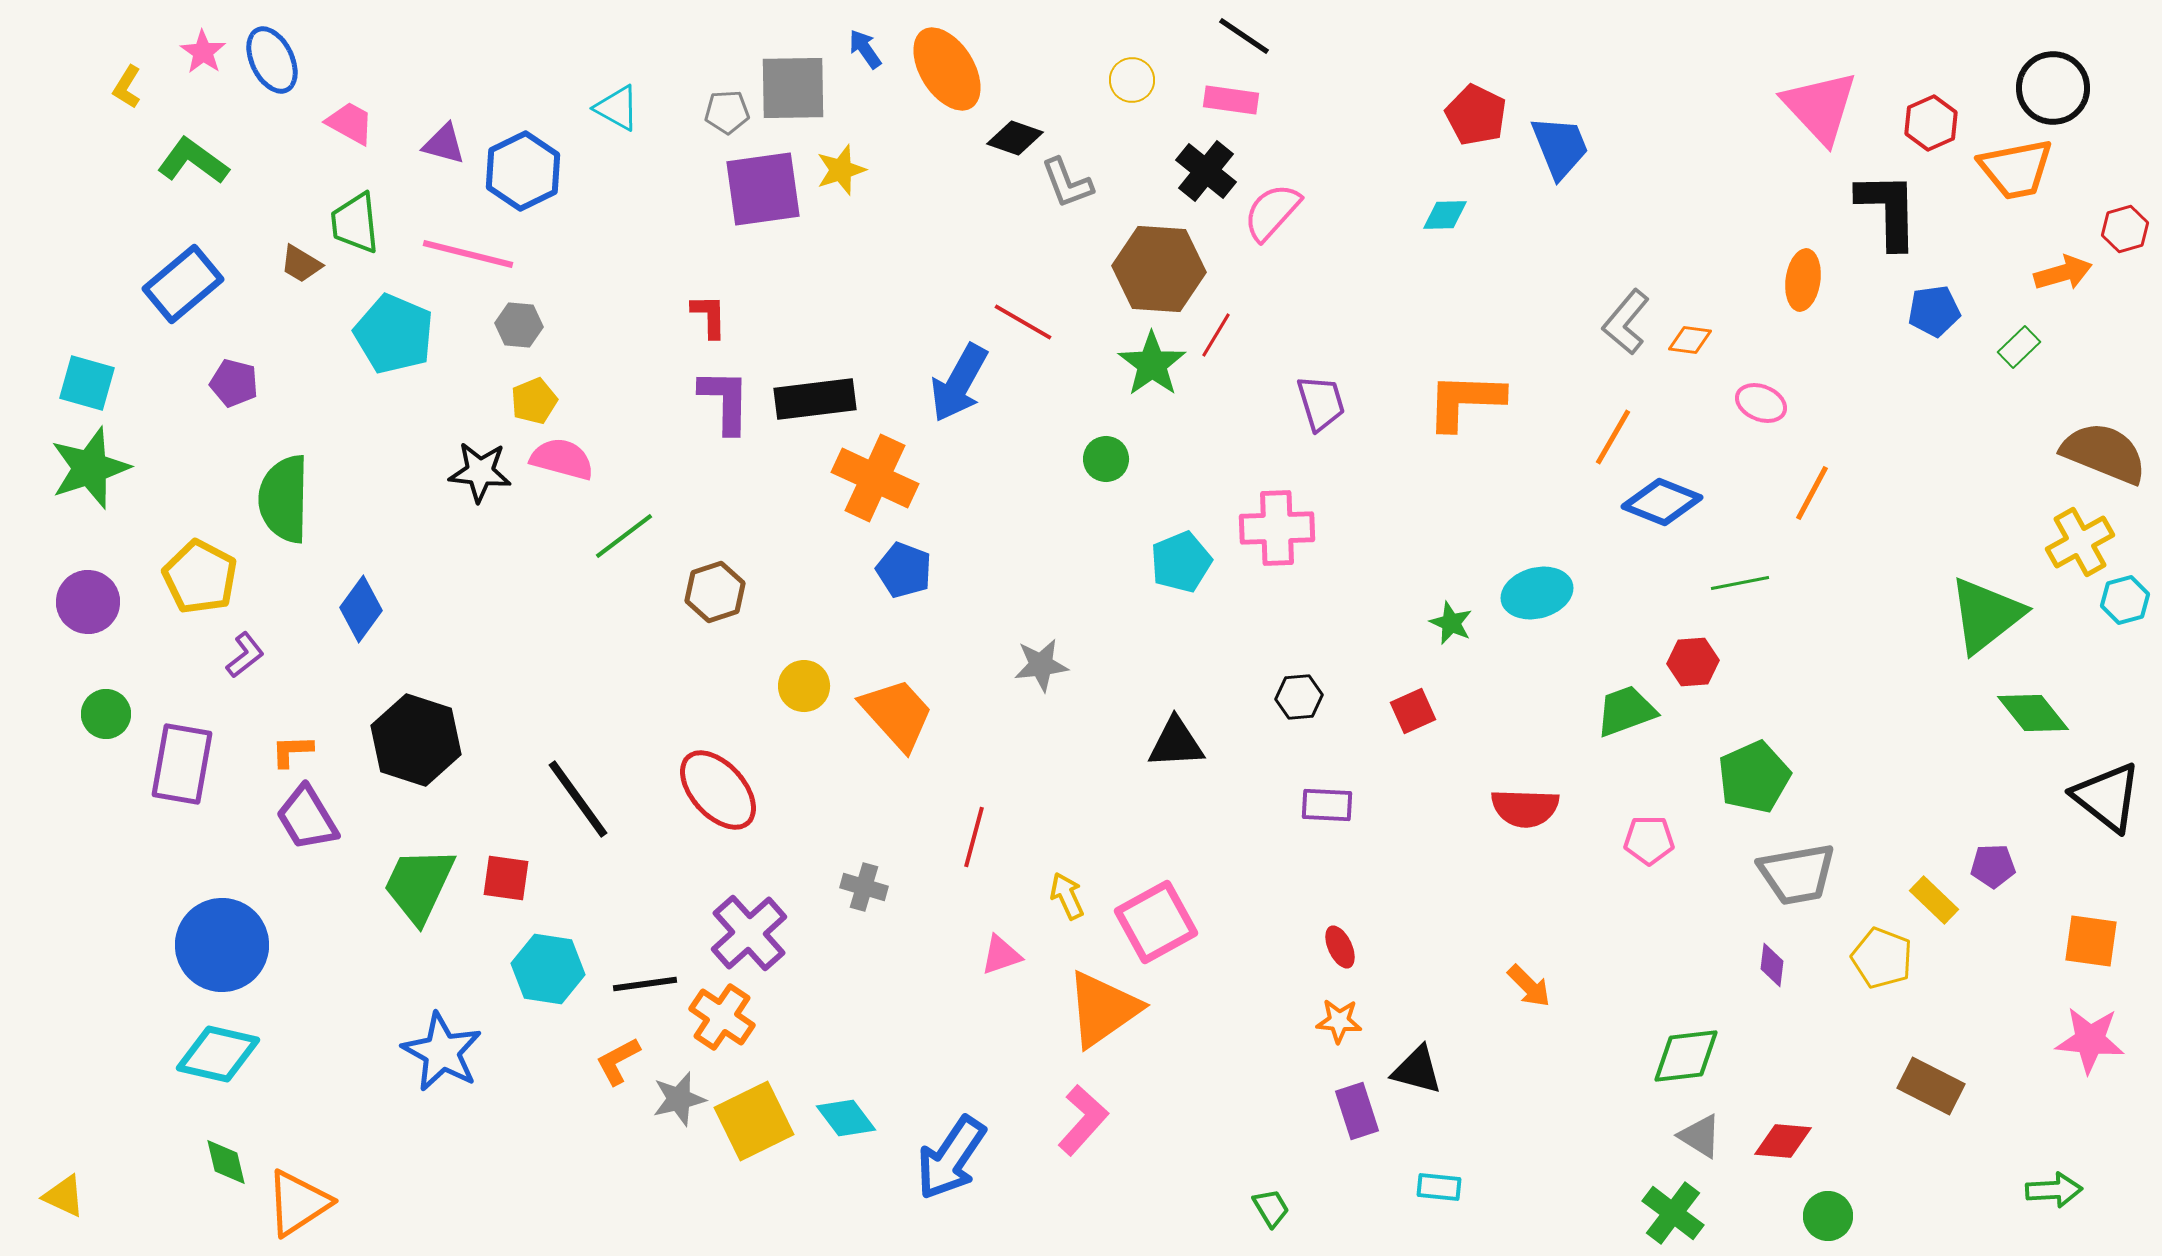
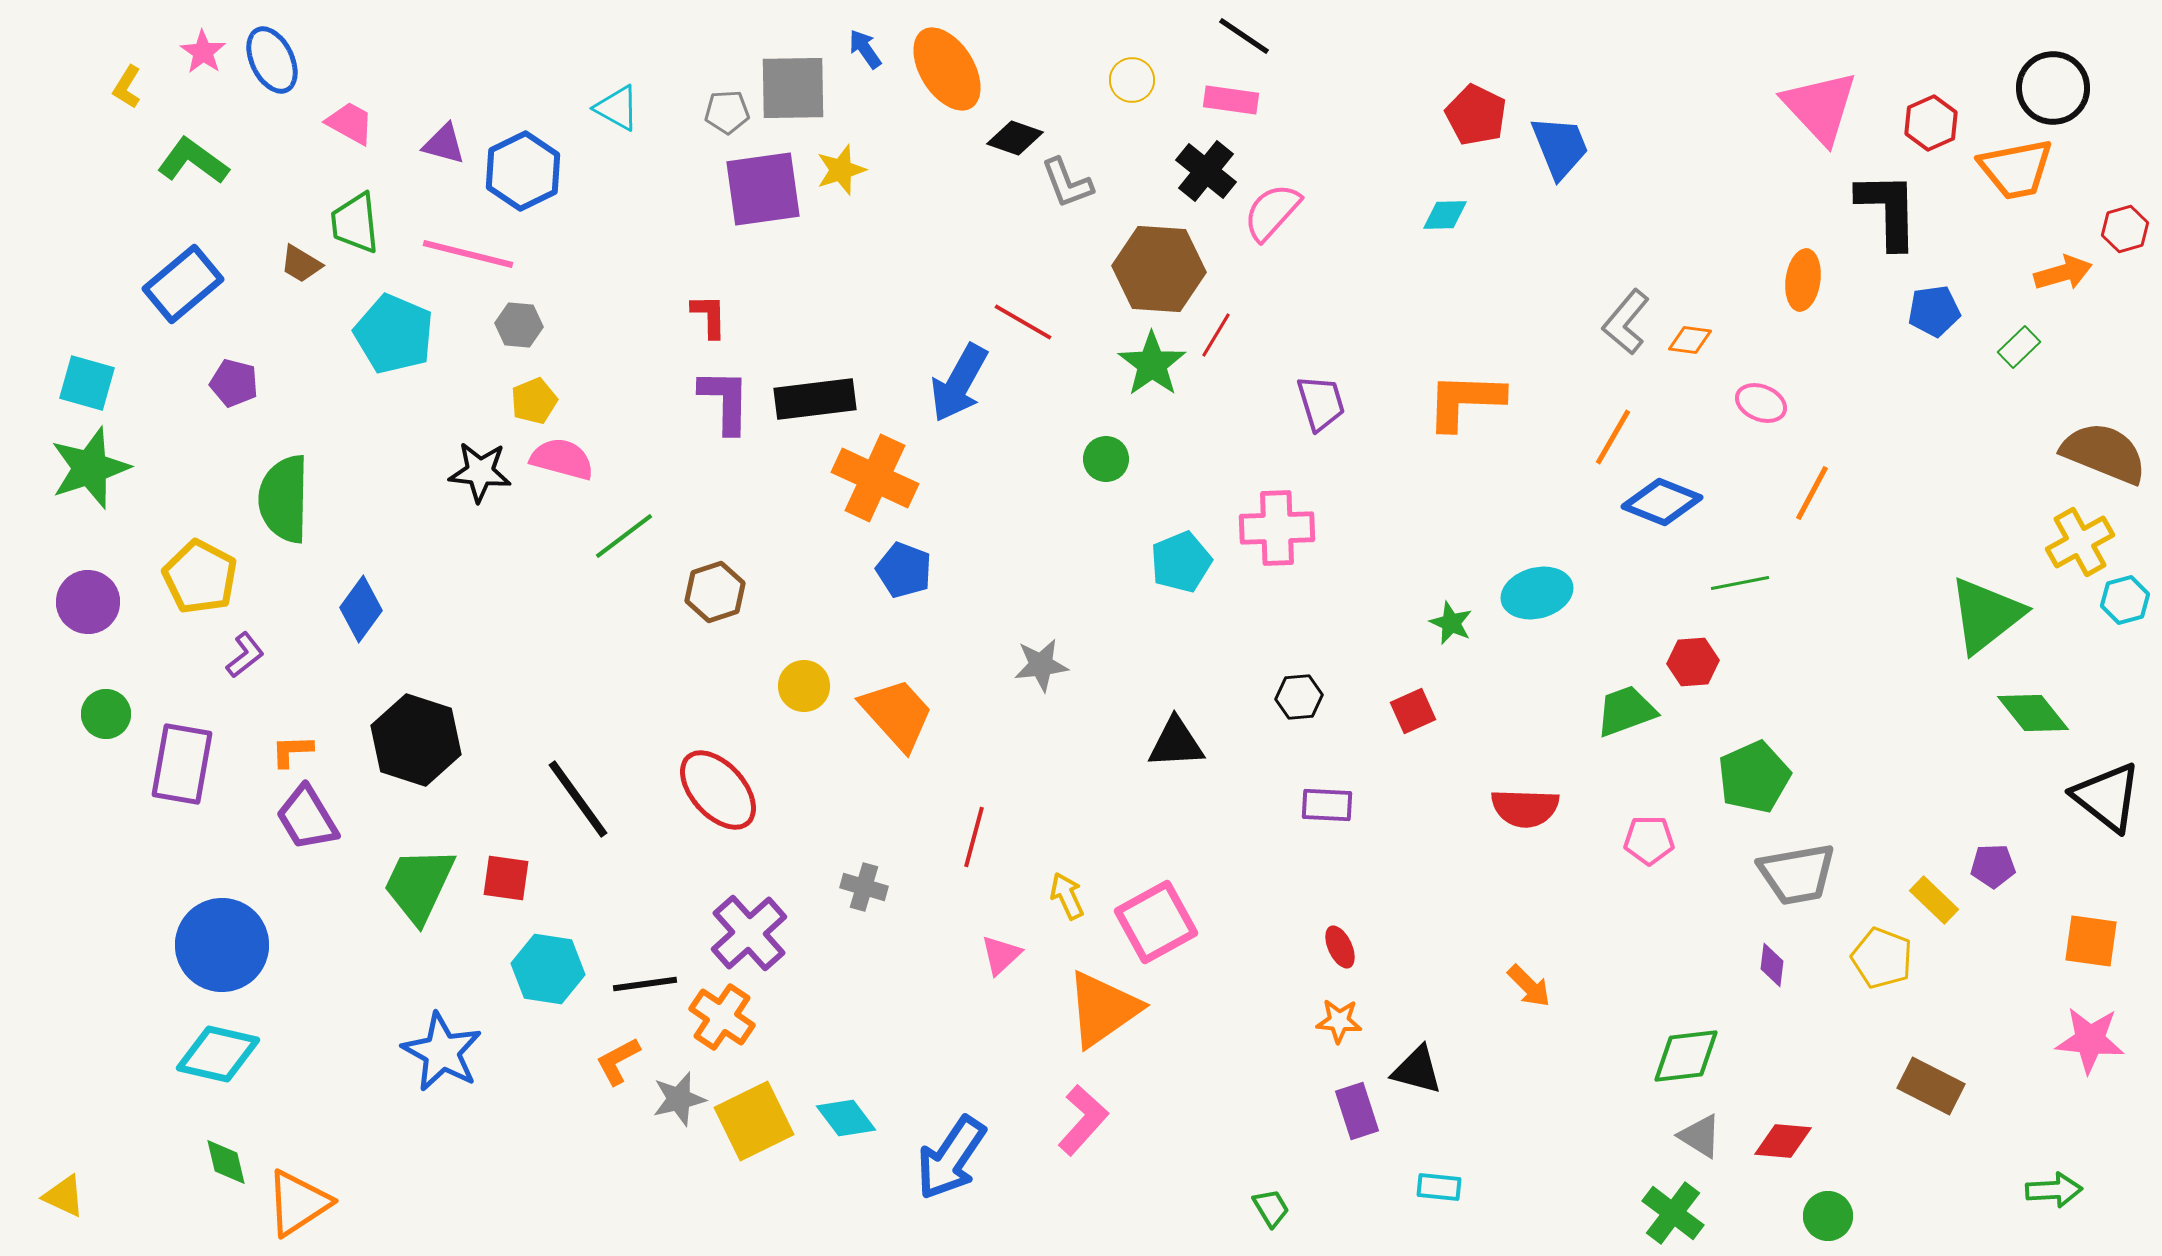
pink triangle at (1001, 955): rotated 24 degrees counterclockwise
